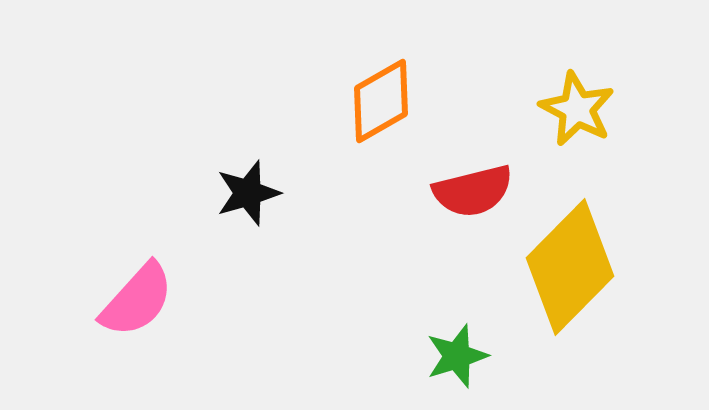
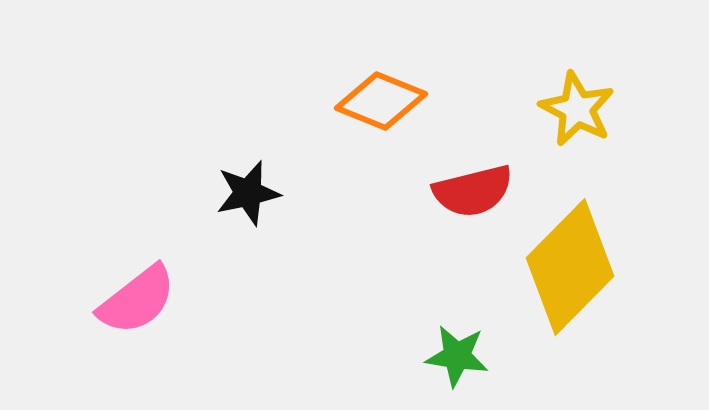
orange diamond: rotated 52 degrees clockwise
black star: rotated 4 degrees clockwise
pink semicircle: rotated 10 degrees clockwise
green star: rotated 26 degrees clockwise
